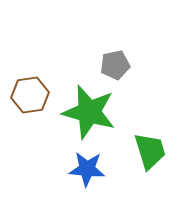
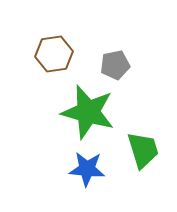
brown hexagon: moved 24 px right, 41 px up
green star: moved 1 px left
green trapezoid: moved 7 px left, 1 px up
